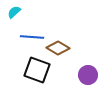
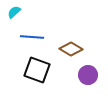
brown diamond: moved 13 px right, 1 px down
